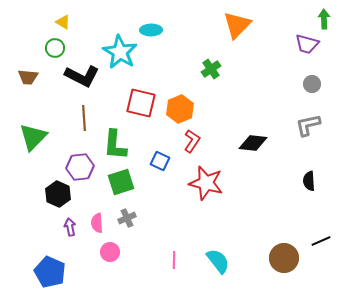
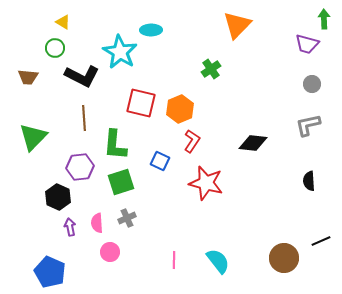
black hexagon: moved 3 px down
